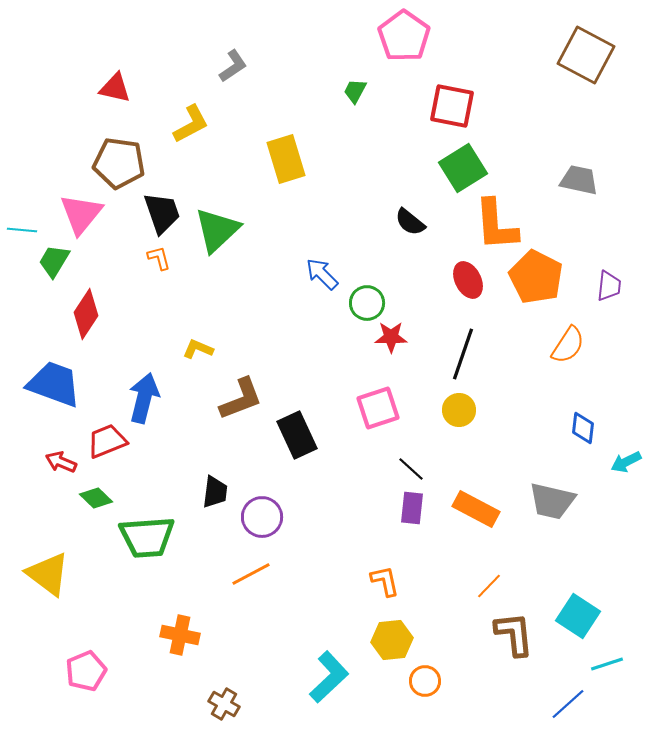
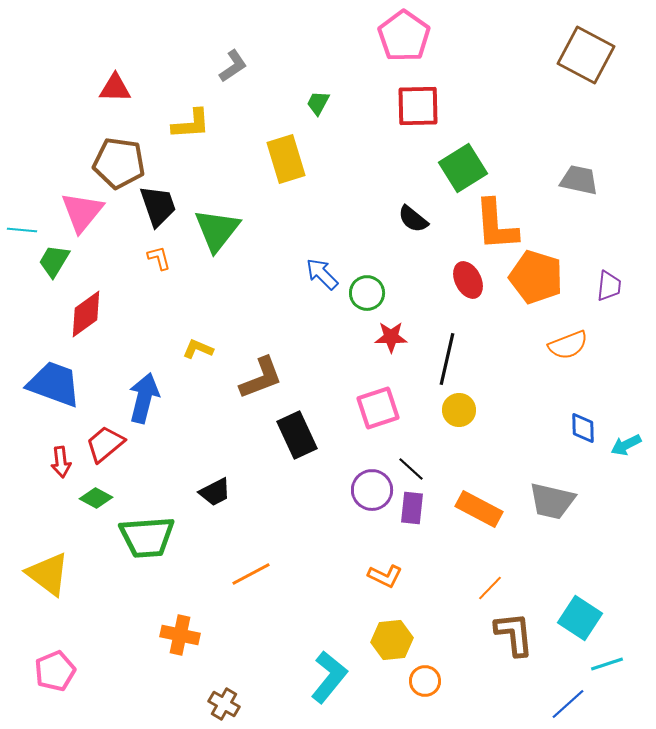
red triangle at (115, 88): rotated 12 degrees counterclockwise
green trapezoid at (355, 91): moved 37 px left, 12 px down
red square at (452, 106): moved 34 px left; rotated 12 degrees counterclockwise
yellow L-shape at (191, 124): rotated 24 degrees clockwise
black trapezoid at (162, 213): moved 4 px left, 7 px up
pink triangle at (81, 214): moved 1 px right, 2 px up
black semicircle at (410, 222): moved 3 px right, 3 px up
green triangle at (217, 230): rotated 9 degrees counterclockwise
orange pentagon at (536, 277): rotated 10 degrees counterclockwise
green circle at (367, 303): moved 10 px up
red diamond at (86, 314): rotated 21 degrees clockwise
orange semicircle at (568, 345): rotated 36 degrees clockwise
black line at (463, 354): moved 16 px left, 5 px down; rotated 6 degrees counterclockwise
brown L-shape at (241, 399): moved 20 px right, 21 px up
blue diamond at (583, 428): rotated 8 degrees counterclockwise
red trapezoid at (107, 441): moved 2 px left, 3 px down; rotated 18 degrees counterclockwise
red arrow at (61, 462): rotated 120 degrees counterclockwise
cyan arrow at (626, 462): moved 17 px up
black trapezoid at (215, 492): rotated 56 degrees clockwise
green diamond at (96, 498): rotated 16 degrees counterclockwise
orange rectangle at (476, 509): moved 3 px right
purple circle at (262, 517): moved 110 px right, 27 px up
orange L-shape at (385, 581): moved 5 px up; rotated 128 degrees clockwise
orange line at (489, 586): moved 1 px right, 2 px down
cyan square at (578, 616): moved 2 px right, 2 px down
pink pentagon at (86, 671): moved 31 px left
cyan L-shape at (329, 677): rotated 8 degrees counterclockwise
